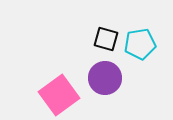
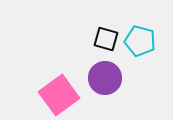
cyan pentagon: moved 3 px up; rotated 24 degrees clockwise
